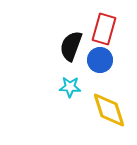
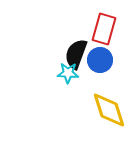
black semicircle: moved 5 px right, 8 px down
cyan star: moved 2 px left, 14 px up
